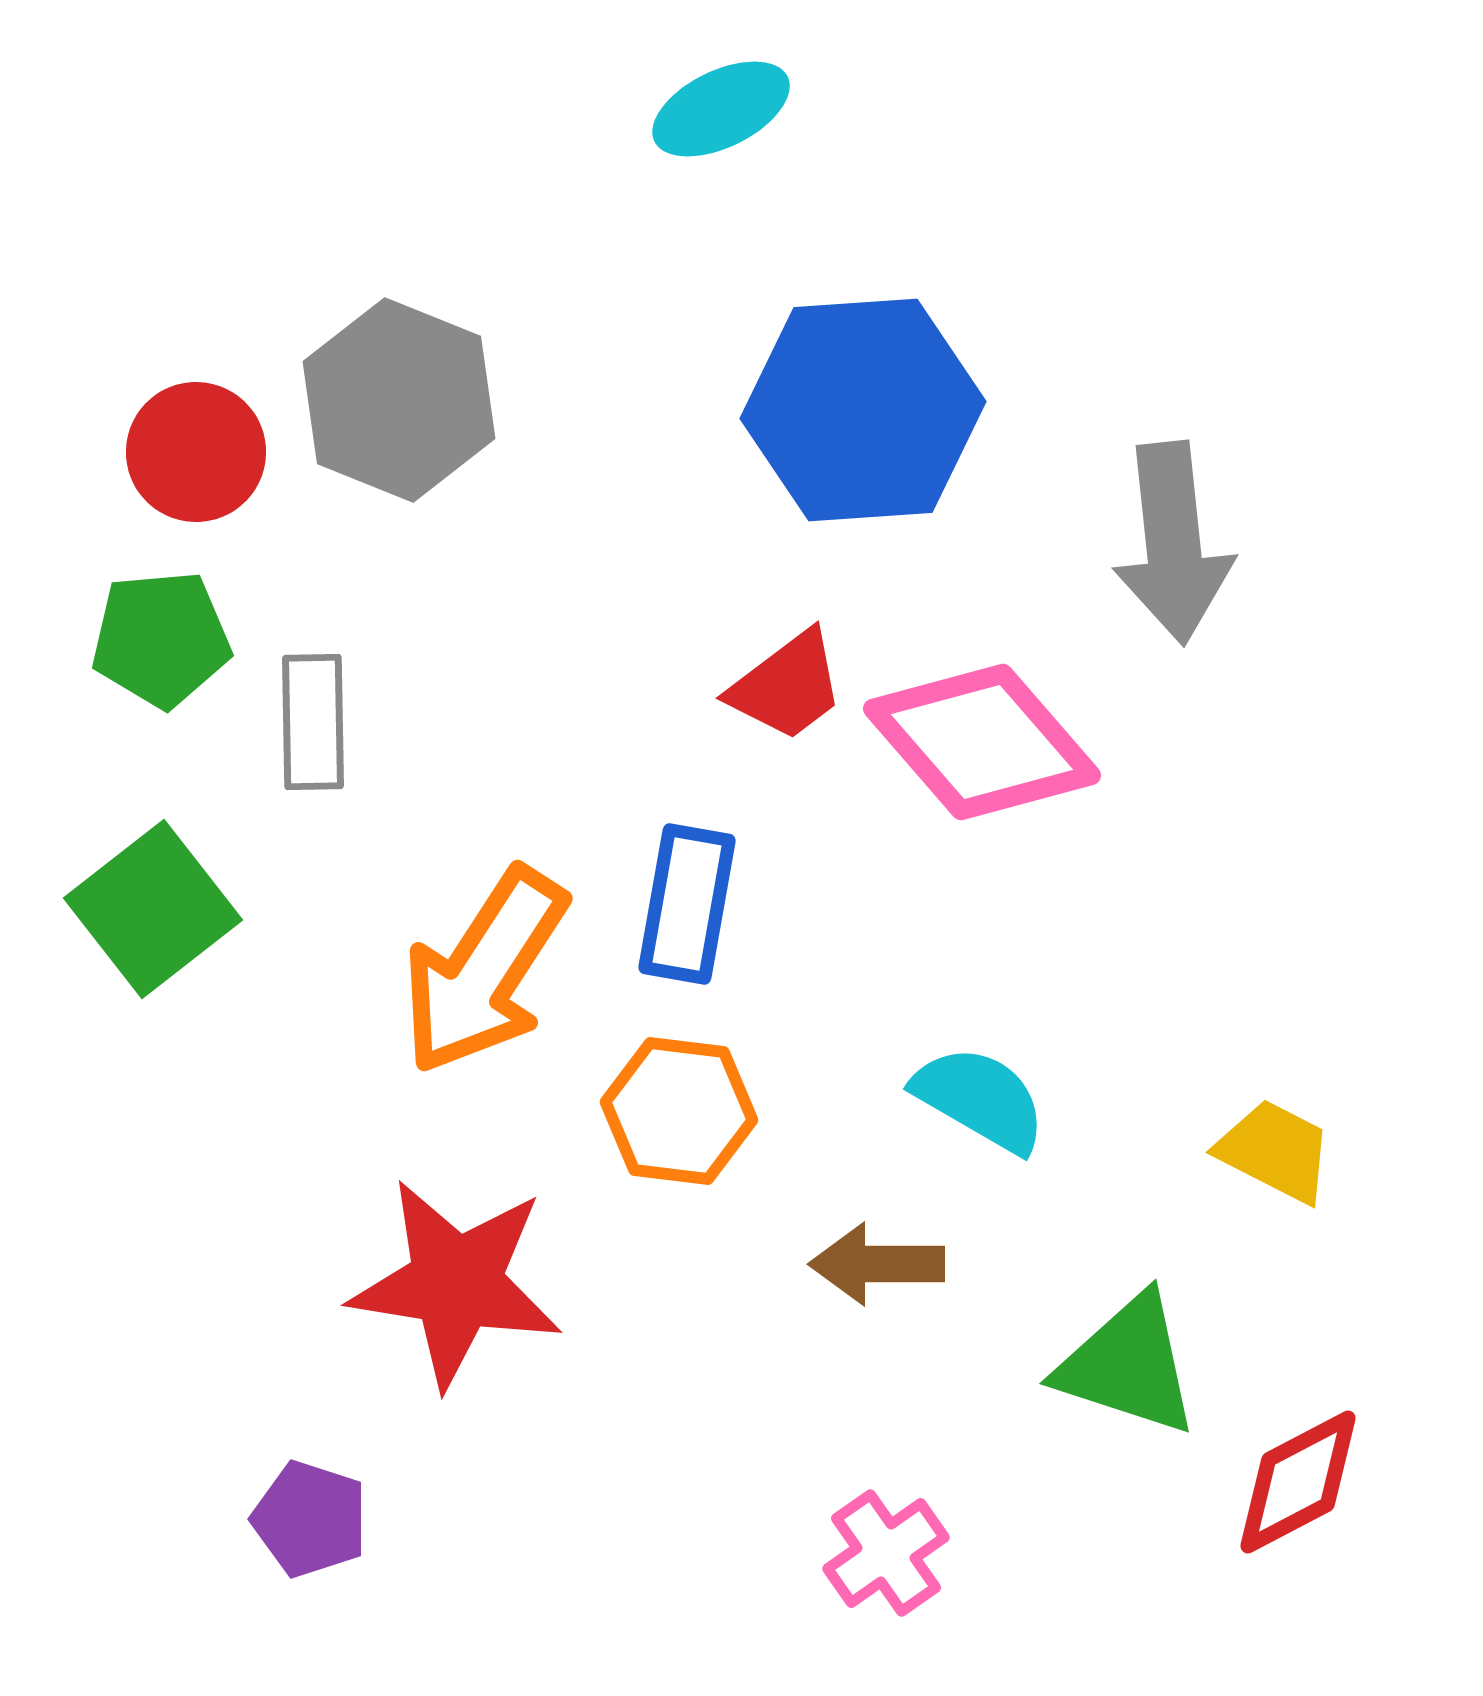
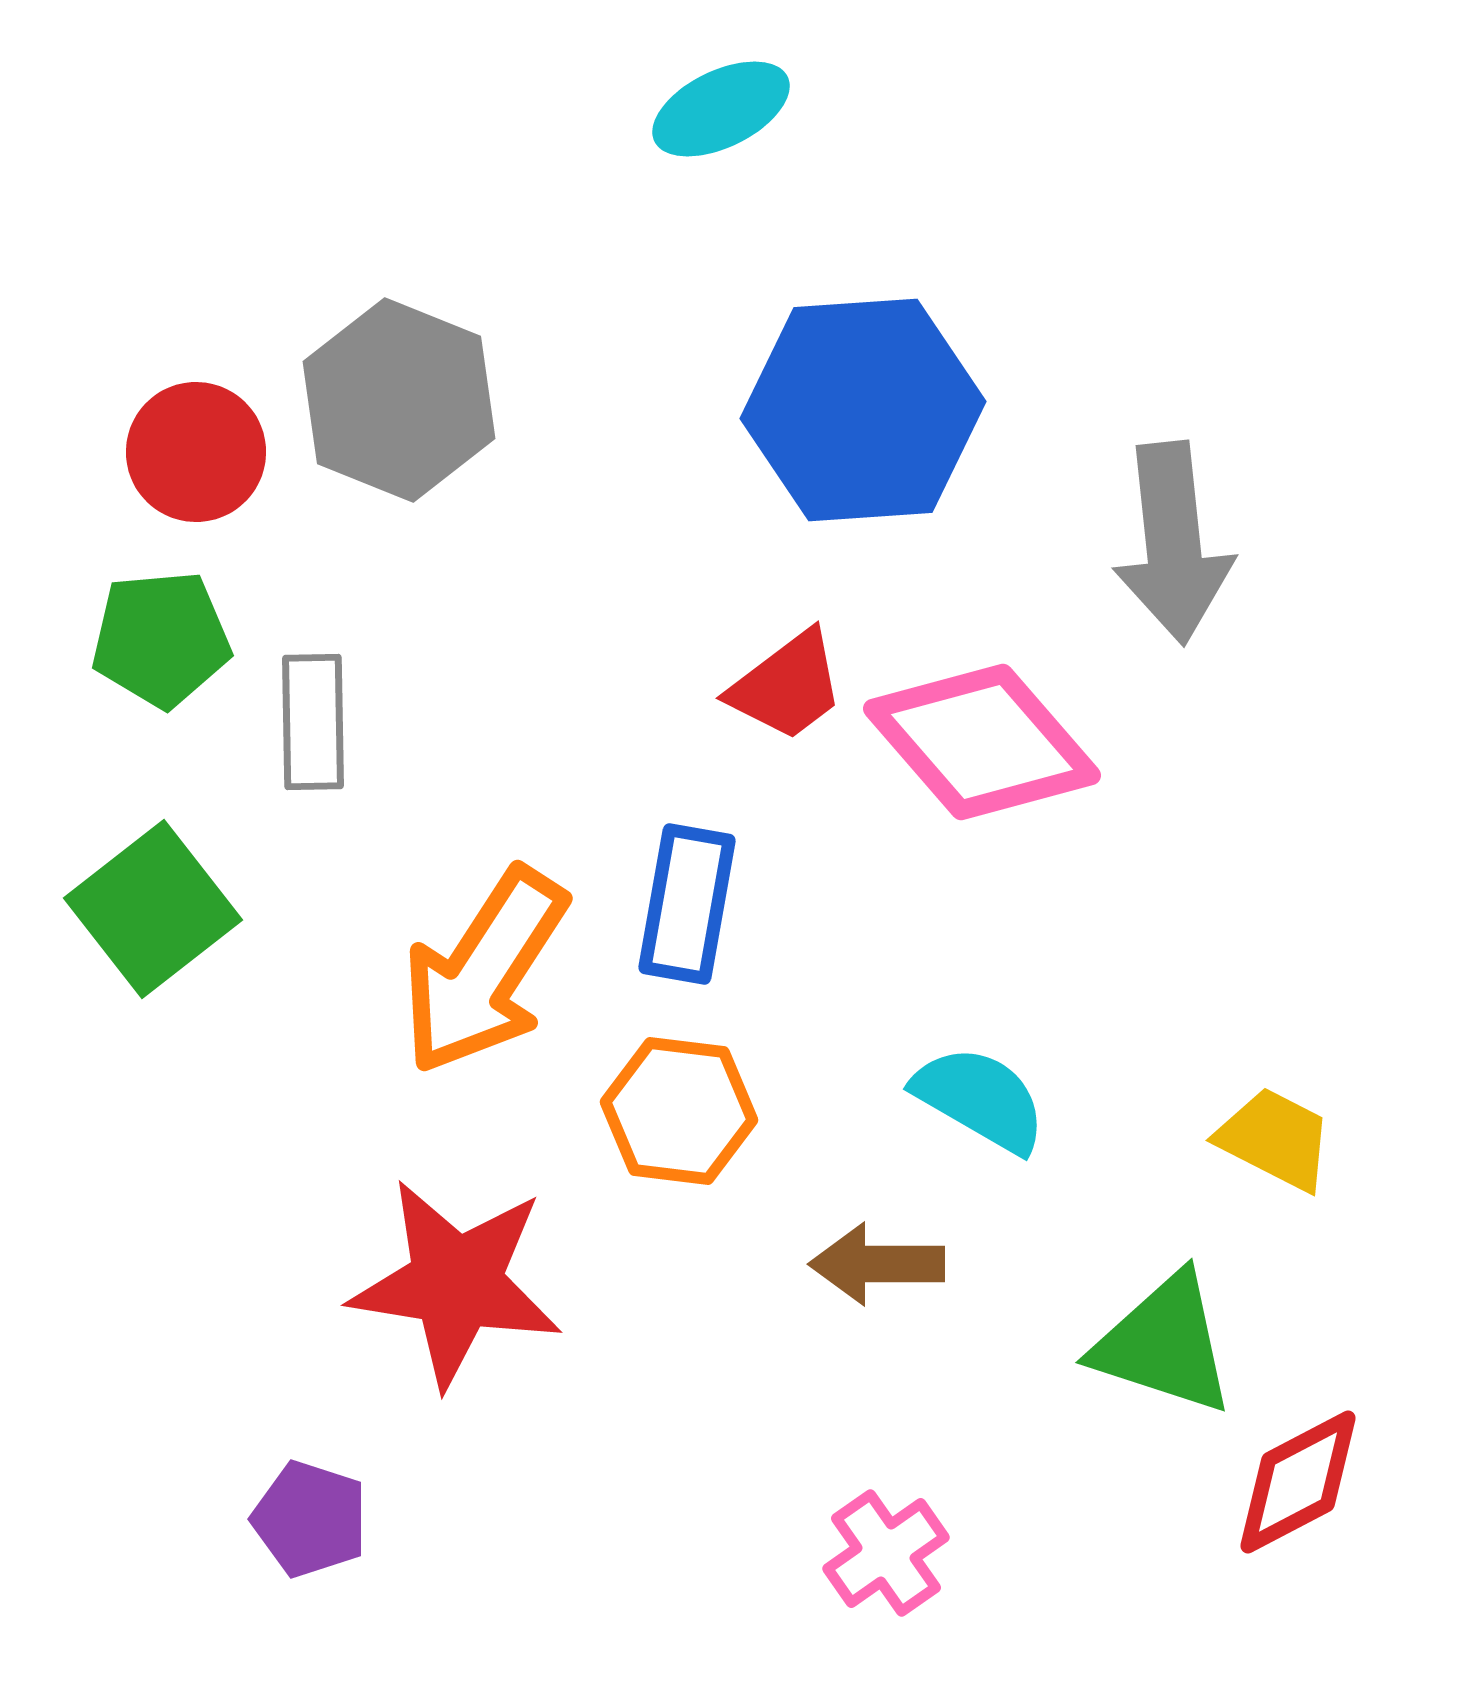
yellow trapezoid: moved 12 px up
green triangle: moved 36 px right, 21 px up
